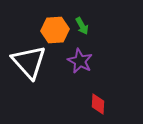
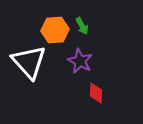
red diamond: moved 2 px left, 11 px up
